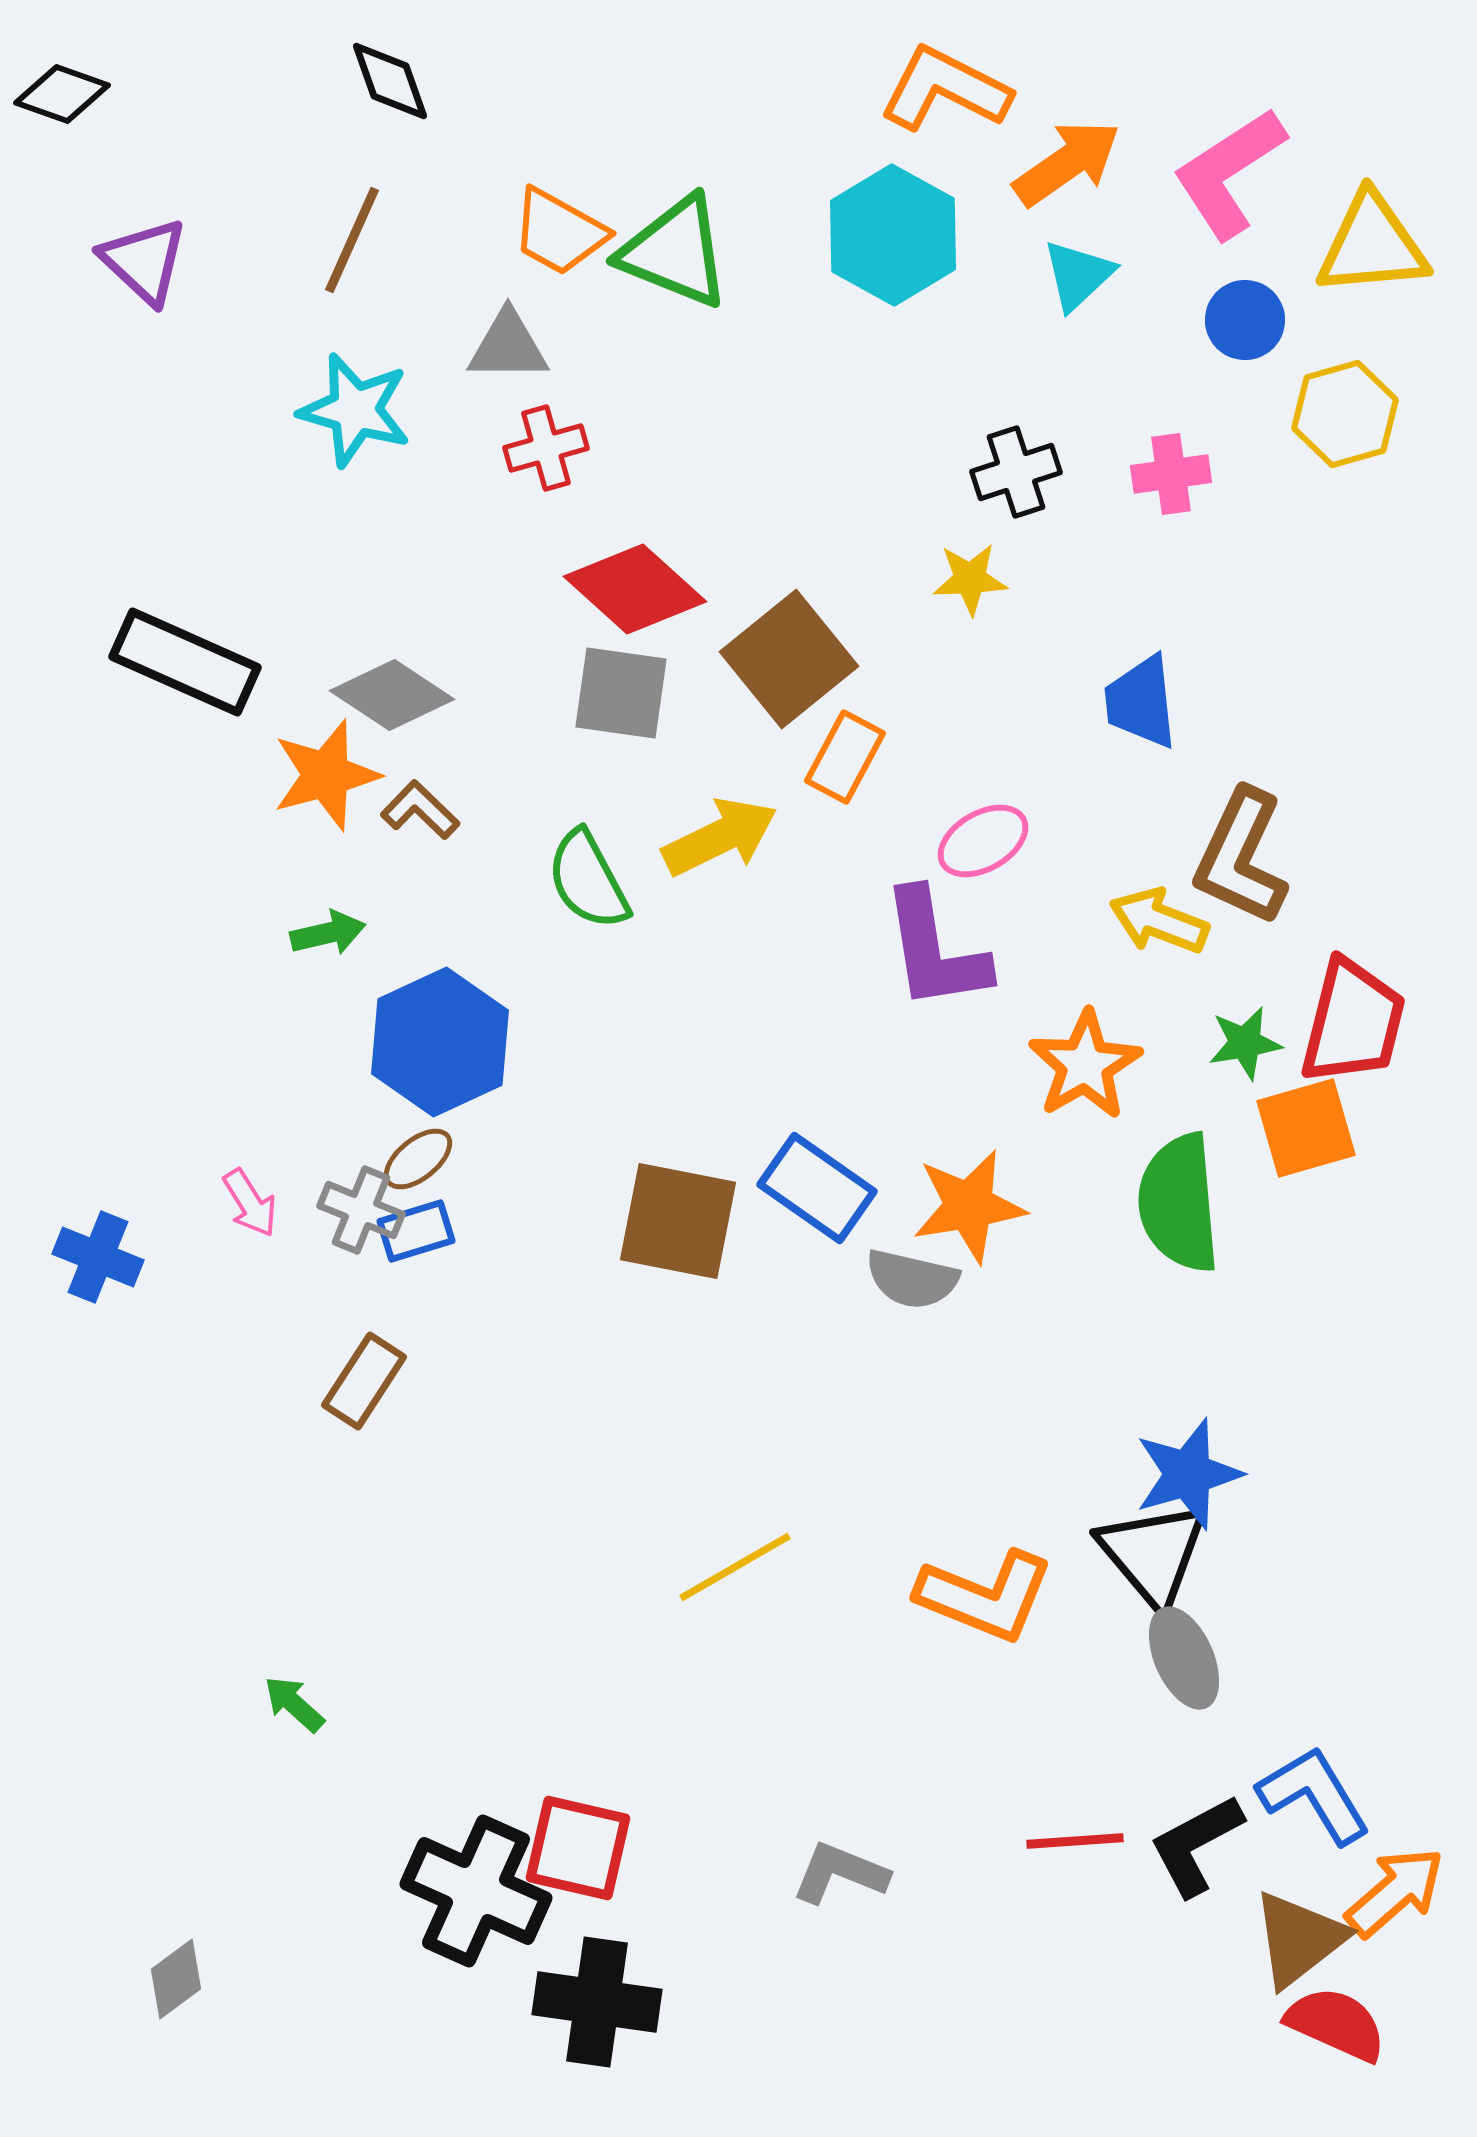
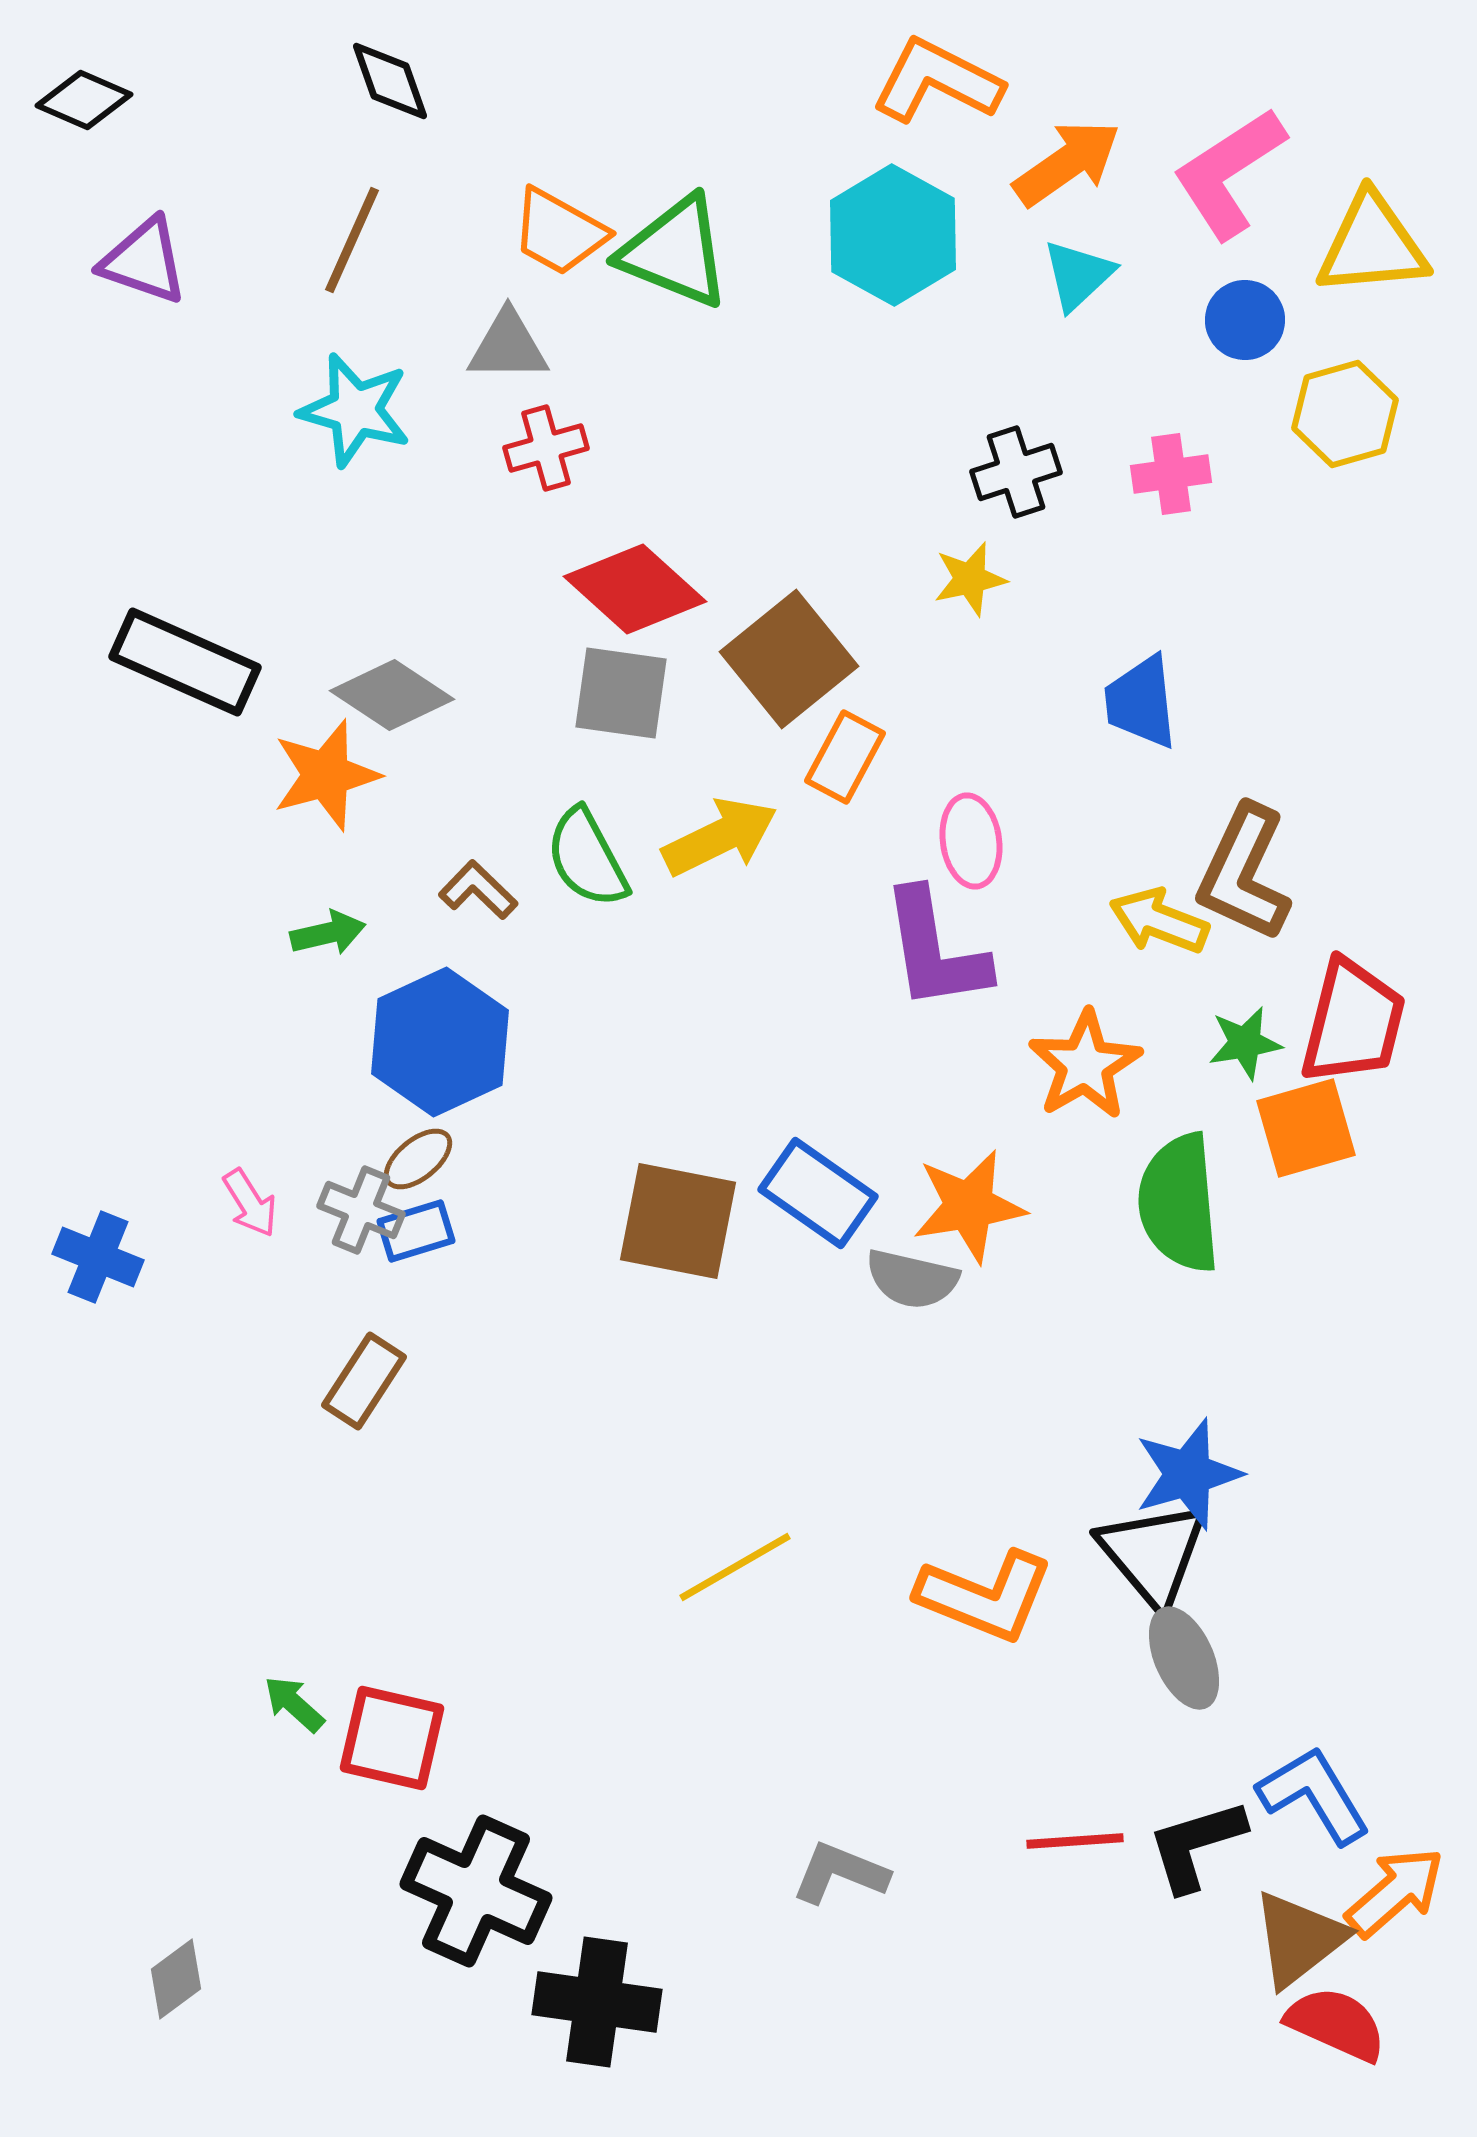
orange L-shape at (945, 89): moved 8 px left, 8 px up
black diamond at (62, 94): moved 22 px right, 6 px down; rotated 4 degrees clockwise
purple triangle at (144, 261): rotated 24 degrees counterclockwise
yellow star at (970, 579): rotated 10 degrees counterclockwise
brown L-shape at (420, 810): moved 58 px right, 80 px down
pink ellipse at (983, 841): moved 12 px left; rotated 68 degrees counterclockwise
brown L-shape at (1241, 857): moved 3 px right, 16 px down
green semicircle at (588, 880): moved 1 px left, 22 px up
blue rectangle at (817, 1188): moved 1 px right, 5 px down
black L-shape at (1196, 1845): rotated 11 degrees clockwise
red square at (578, 1848): moved 186 px left, 110 px up
